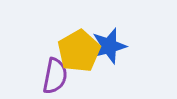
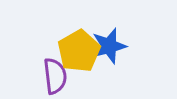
purple semicircle: rotated 18 degrees counterclockwise
